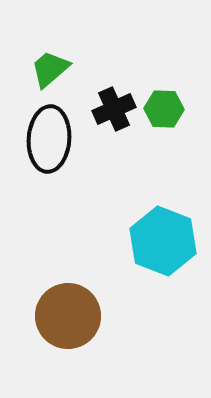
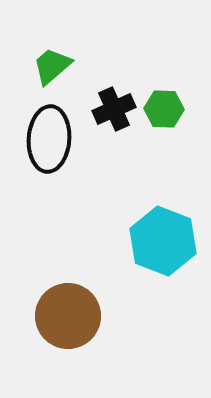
green trapezoid: moved 2 px right, 3 px up
